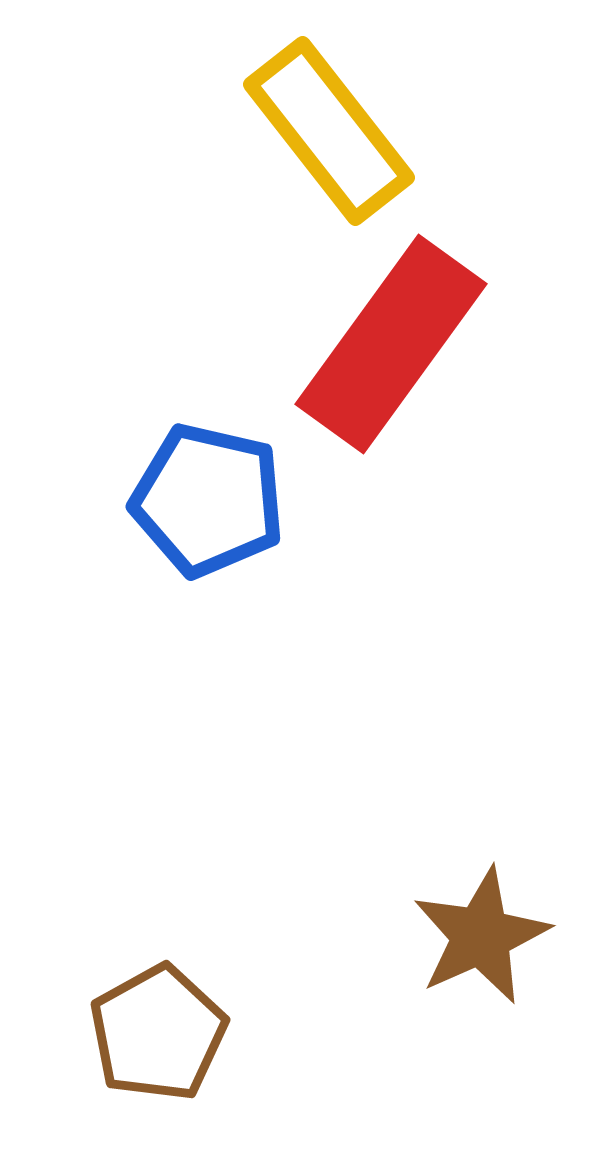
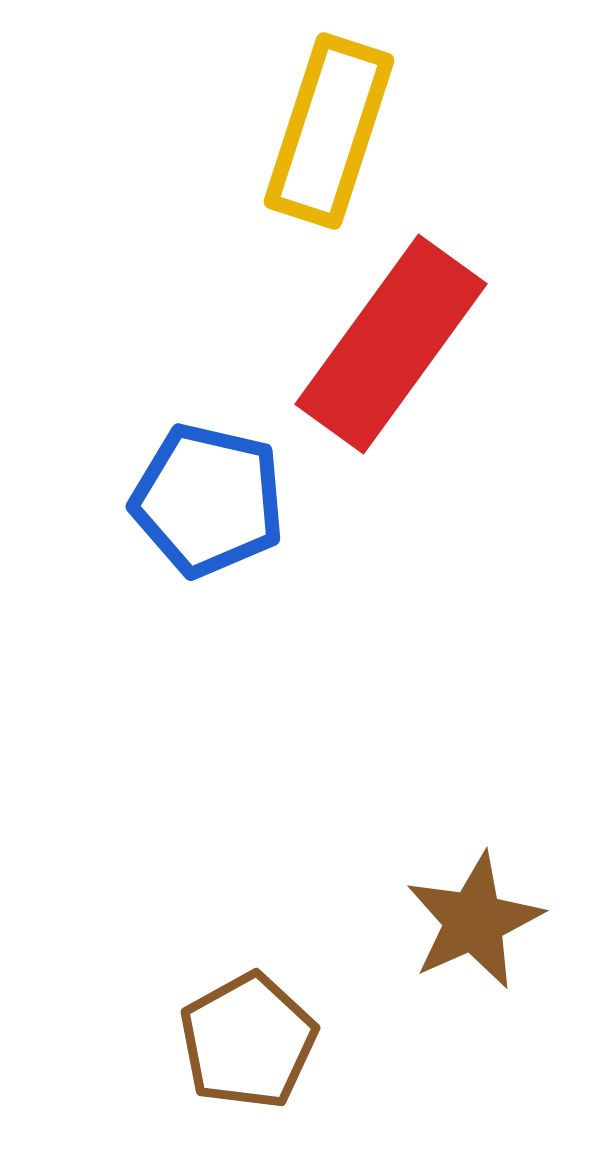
yellow rectangle: rotated 56 degrees clockwise
brown star: moved 7 px left, 15 px up
brown pentagon: moved 90 px right, 8 px down
